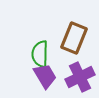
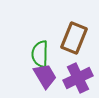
purple cross: moved 2 px left, 1 px down
